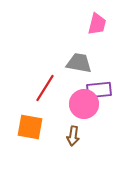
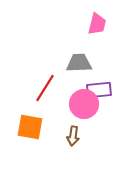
gray trapezoid: rotated 12 degrees counterclockwise
